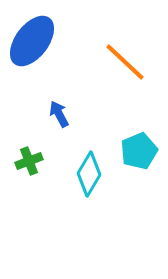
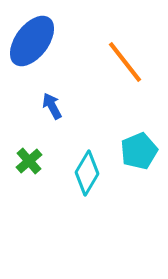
orange line: rotated 9 degrees clockwise
blue arrow: moved 7 px left, 8 px up
green cross: rotated 20 degrees counterclockwise
cyan diamond: moved 2 px left, 1 px up
